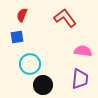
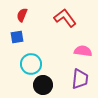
cyan circle: moved 1 px right
